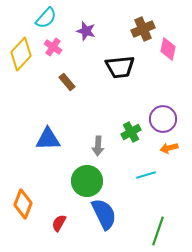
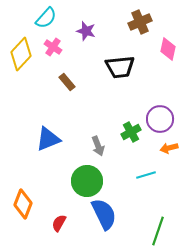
brown cross: moved 3 px left, 7 px up
purple circle: moved 3 px left
blue triangle: rotated 20 degrees counterclockwise
gray arrow: rotated 24 degrees counterclockwise
